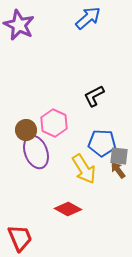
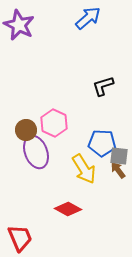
black L-shape: moved 9 px right, 10 px up; rotated 10 degrees clockwise
